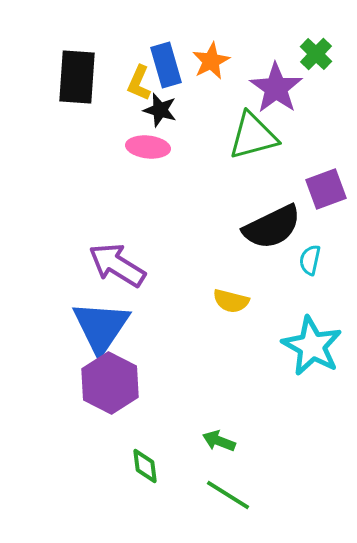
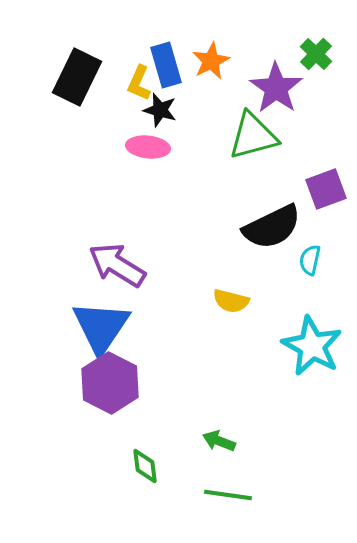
black rectangle: rotated 22 degrees clockwise
green line: rotated 24 degrees counterclockwise
